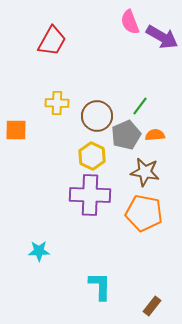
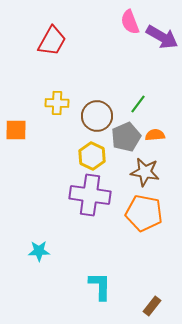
green line: moved 2 px left, 2 px up
gray pentagon: moved 2 px down
purple cross: rotated 6 degrees clockwise
